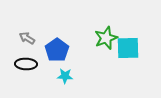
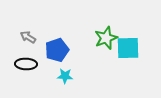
gray arrow: moved 1 px right, 1 px up
blue pentagon: rotated 15 degrees clockwise
